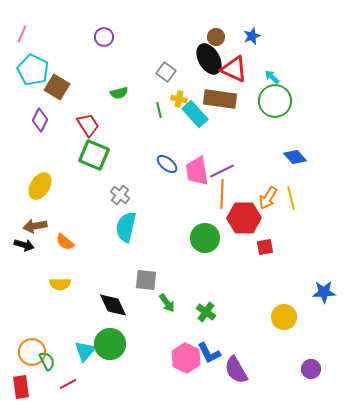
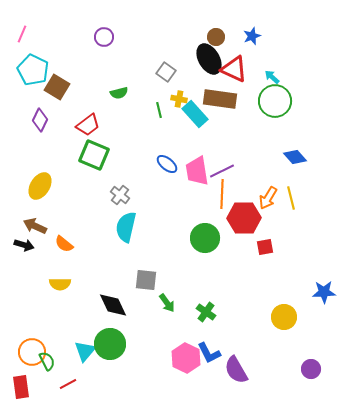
red trapezoid at (88, 125): rotated 85 degrees clockwise
brown arrow at (35, 226): rotated 35 degrees clockwise
orange semicircle at (65, 242): moved 1 px left, 2 px down
